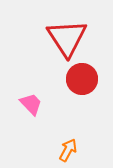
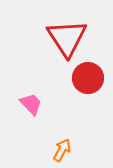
red circle: moved 6 px right, 1 px up
orange arrow: moved 6 px left
